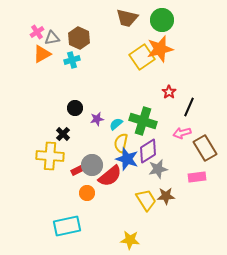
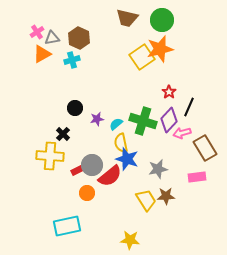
yellow semicircle: rotated 24 degrees counterclockwise
purple diamond: moved 21 px right, 31 px up; rotated 15 degrees counterclockwise
